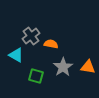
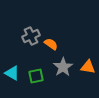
gray cross: rotated 12 degrees clockwise
orange semicircle: rotated 24 degrees clockwise
cyan triangle: moved 4 px left, 18 px down
green square: rotated 28 degrees counterclockwise
